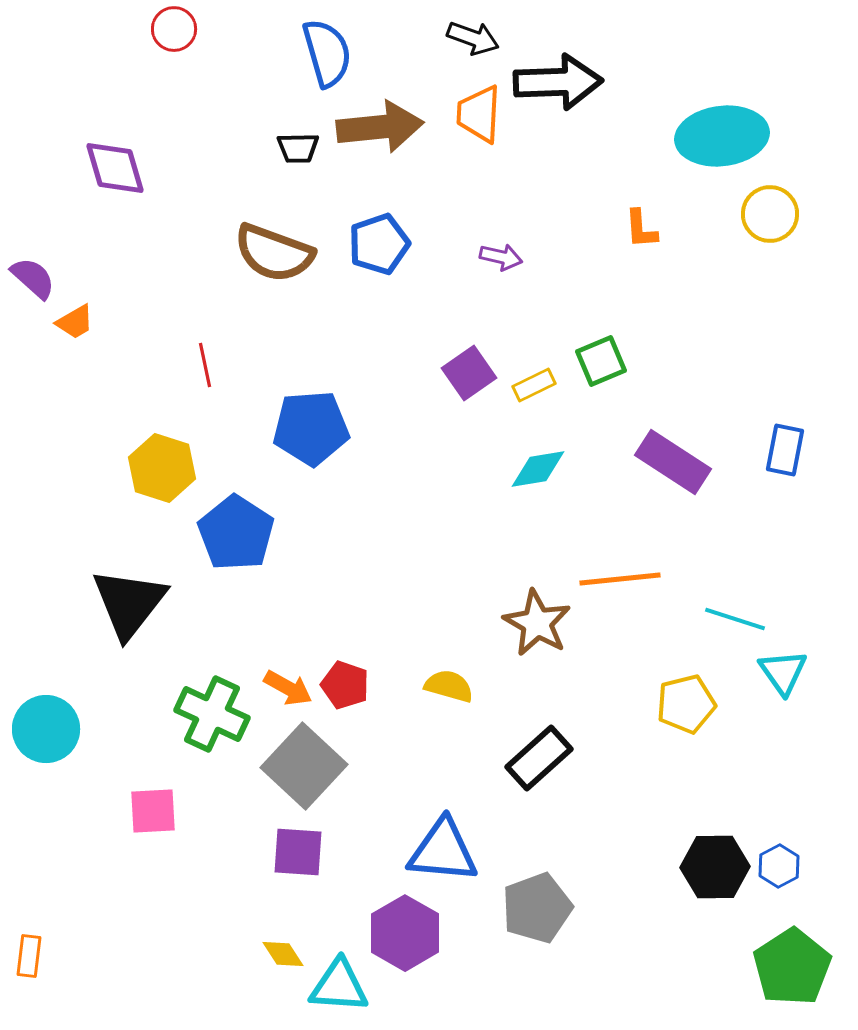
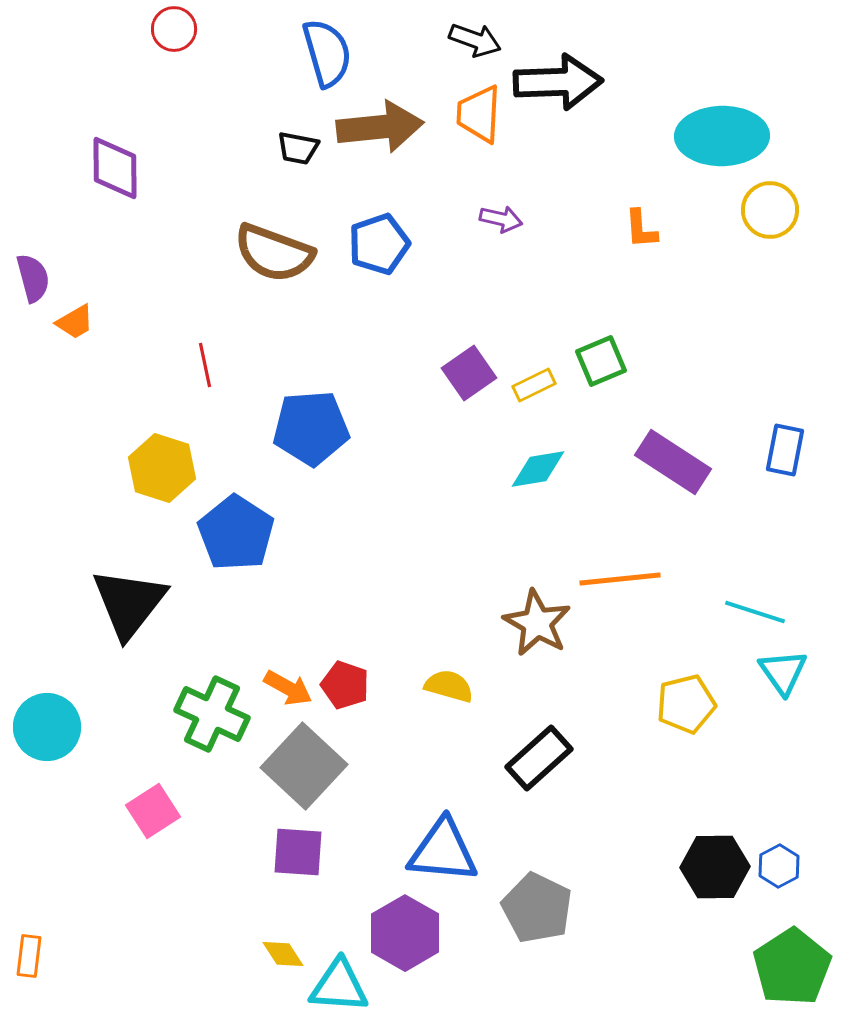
black arrow at (473, 38): moved 2 px right, 2 px down
cyan ellipse at (722, 136): rotated 6 degrees clockwise
black trapezoid at (298, 148): rotated 12 degrees clockwise
purple diamond at (115, 168): rotated 16 degrees clockwise
yellow circle at (770, 214): moved 4 px up
purple arrow at (501, 257): moved 38 px up
purple semicircle at (33, 278): rotated 33 degrees clockwise
cyan line at (735, 619): moved 20 px right, 7 px up
cyan circle at (46, 729): moved 1 px right, 2 px up
pink square at (153, 811): rotated 30 degrees counterclockwise
gray pentagon at (537, 908): rotated 26 degrees counterclockwise
